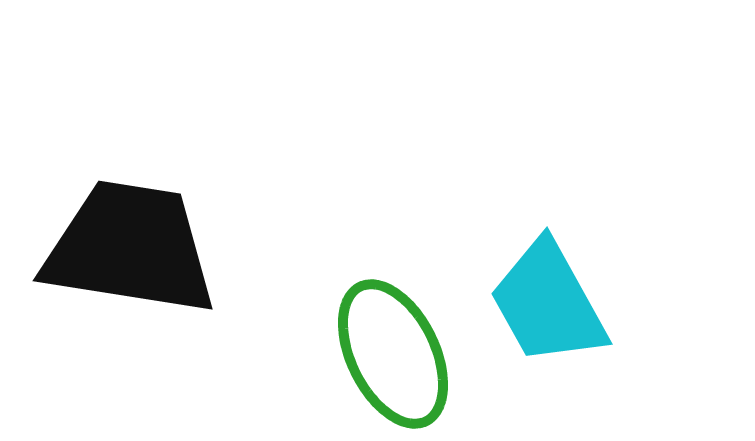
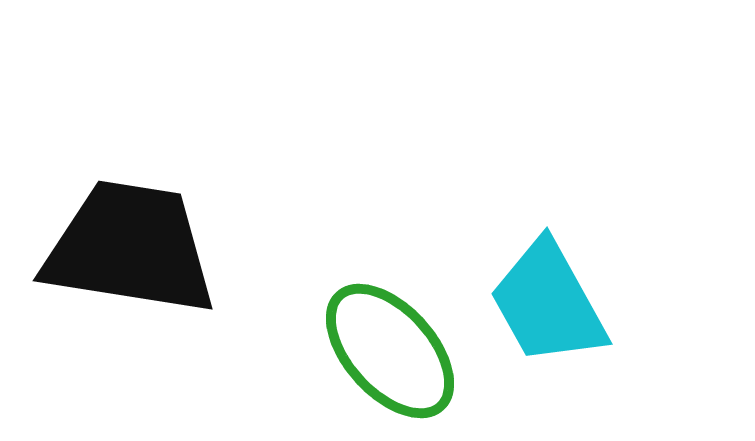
green ellipse: moved 3 px left, 3 px up; rotated 16 degrees counterclockwise
